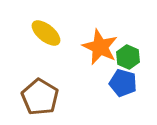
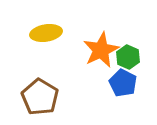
yellow ellipse: rotated 48 degrees counterclockwise
orange star: moved 1 px right, 3 px down; rotated 21 degrees clockwise
blue pentagon: rotated 12 degrees clockwise
